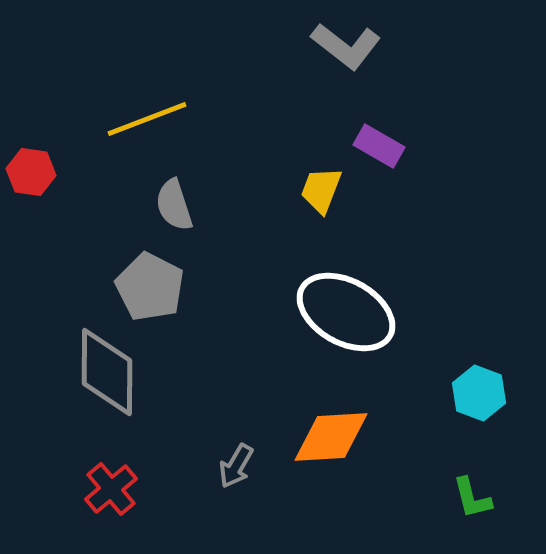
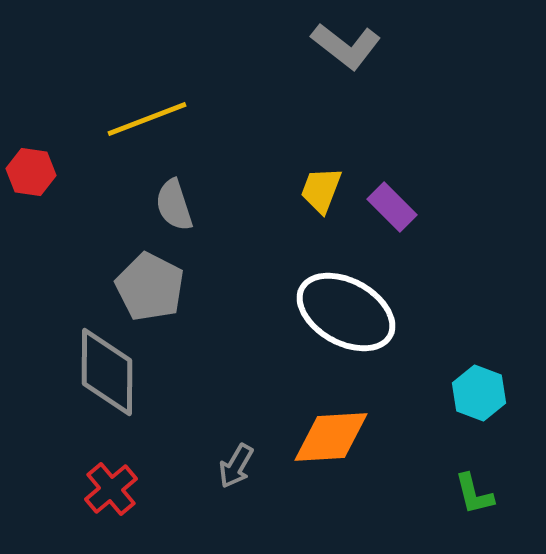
purple rectangle: moved 13 px right, 61 px down; rotated 15 degrees clockwise
green L-shape: moved 2 px right, 4 px up
